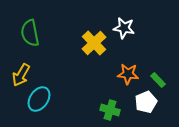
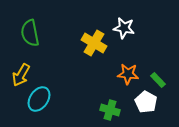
yellow cross: rotated 15 degrees counterclockwise
white pentagon: rotated 20 degrees counterclockwise
